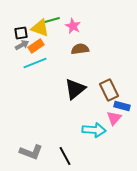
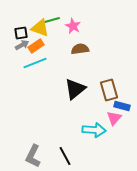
brown rectangle: rotated 10 degrees clockwise
gray L-shape: moved 2 px right, 4 px down; rotated 95 degrees clockwise
